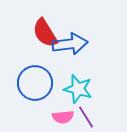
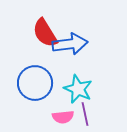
cyan star: rotated 8 degrees clockwise
purple line: moved 1 px left, 3 px up; rotated 20 degrees clockwise
